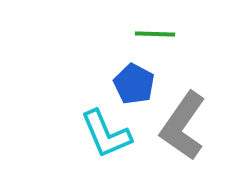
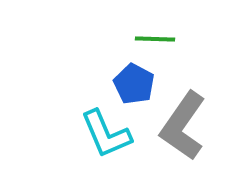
green line: moved 5 px down
